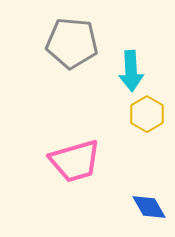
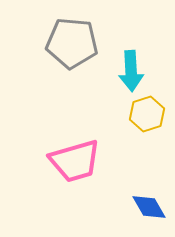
yellow hexagon: rotated 12 degrees clockwise
